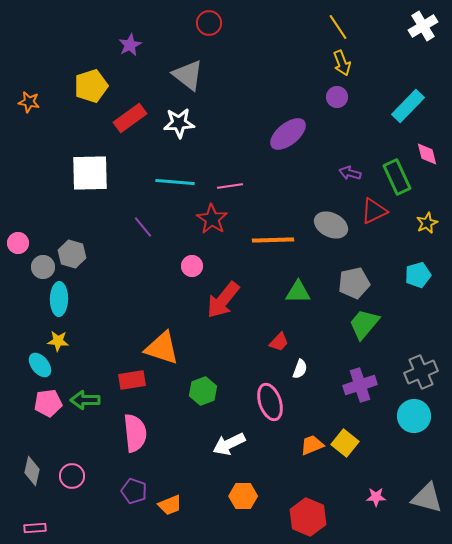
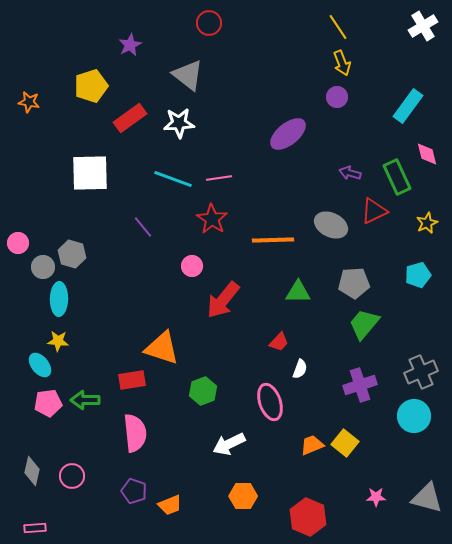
cyan rectangle at (408, 106): rotated 8 degrees counterclockwise
cyan line at (175, 182): moved 2 px left, 3 px up; rotated 15 degrees clockwise
pink line at (230, 186): moved 11 px left, 8 px up
gray pentagon at (354, 283): rotated 8 degrees clockwise
